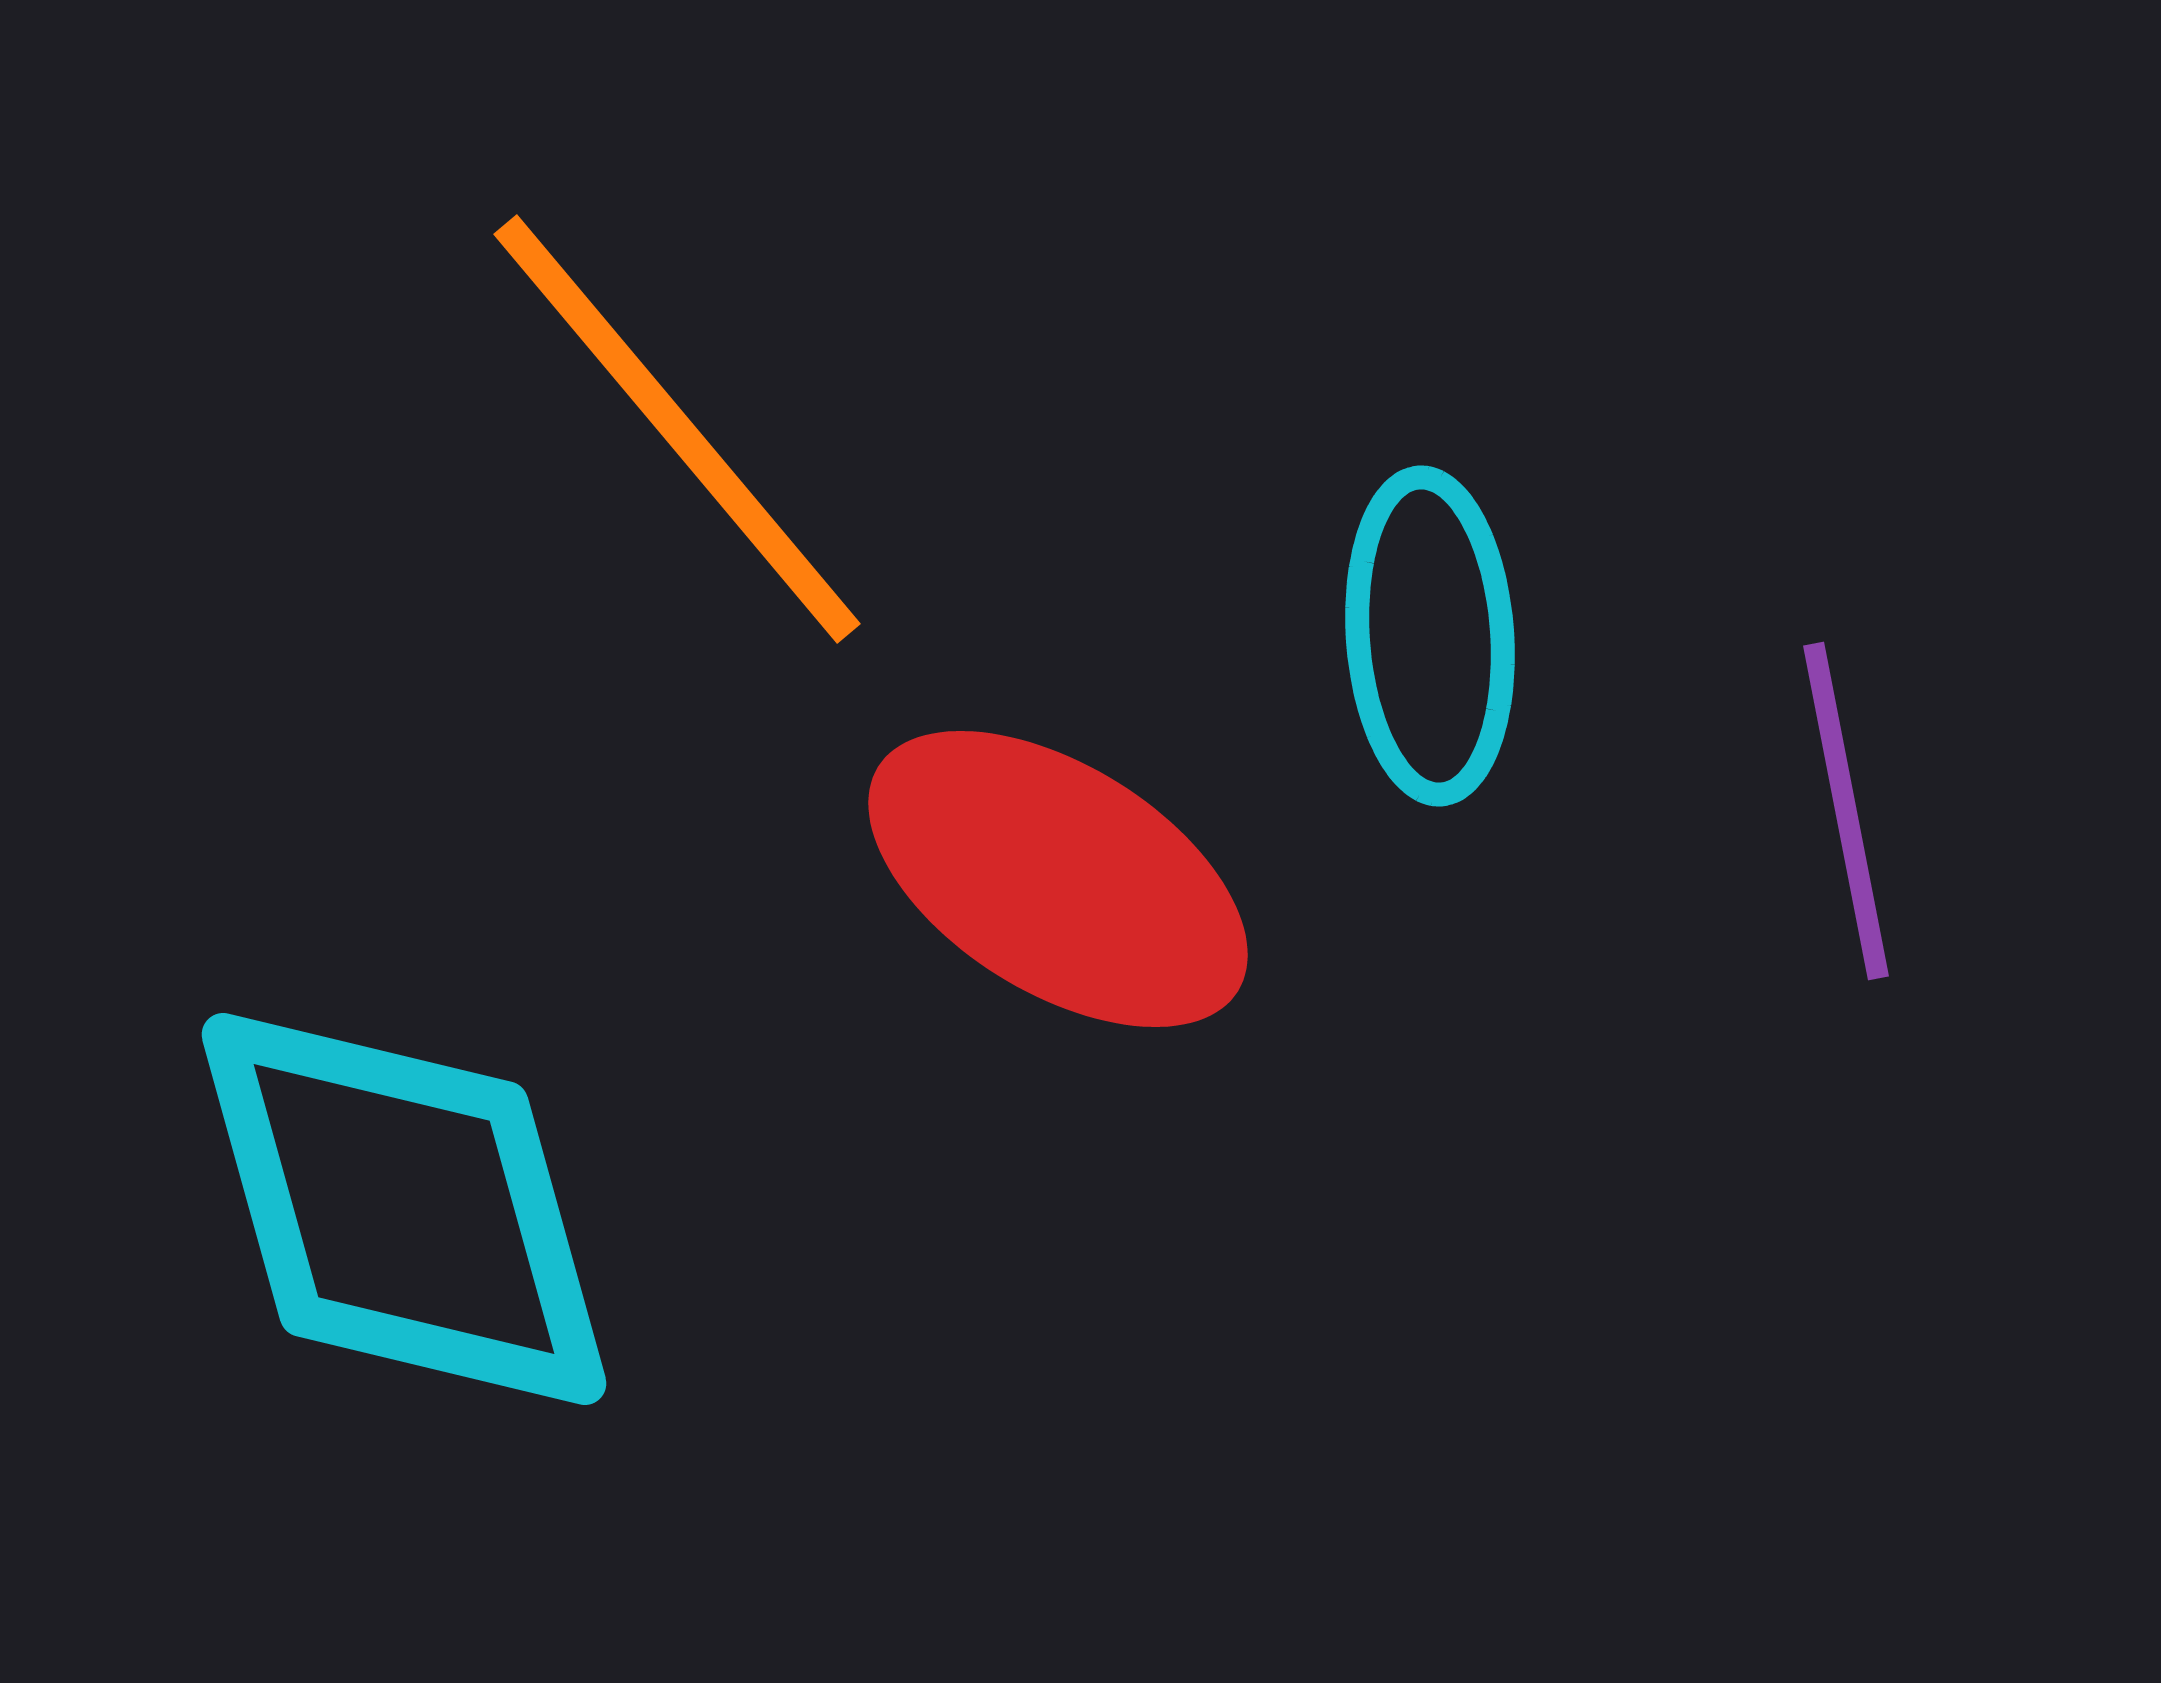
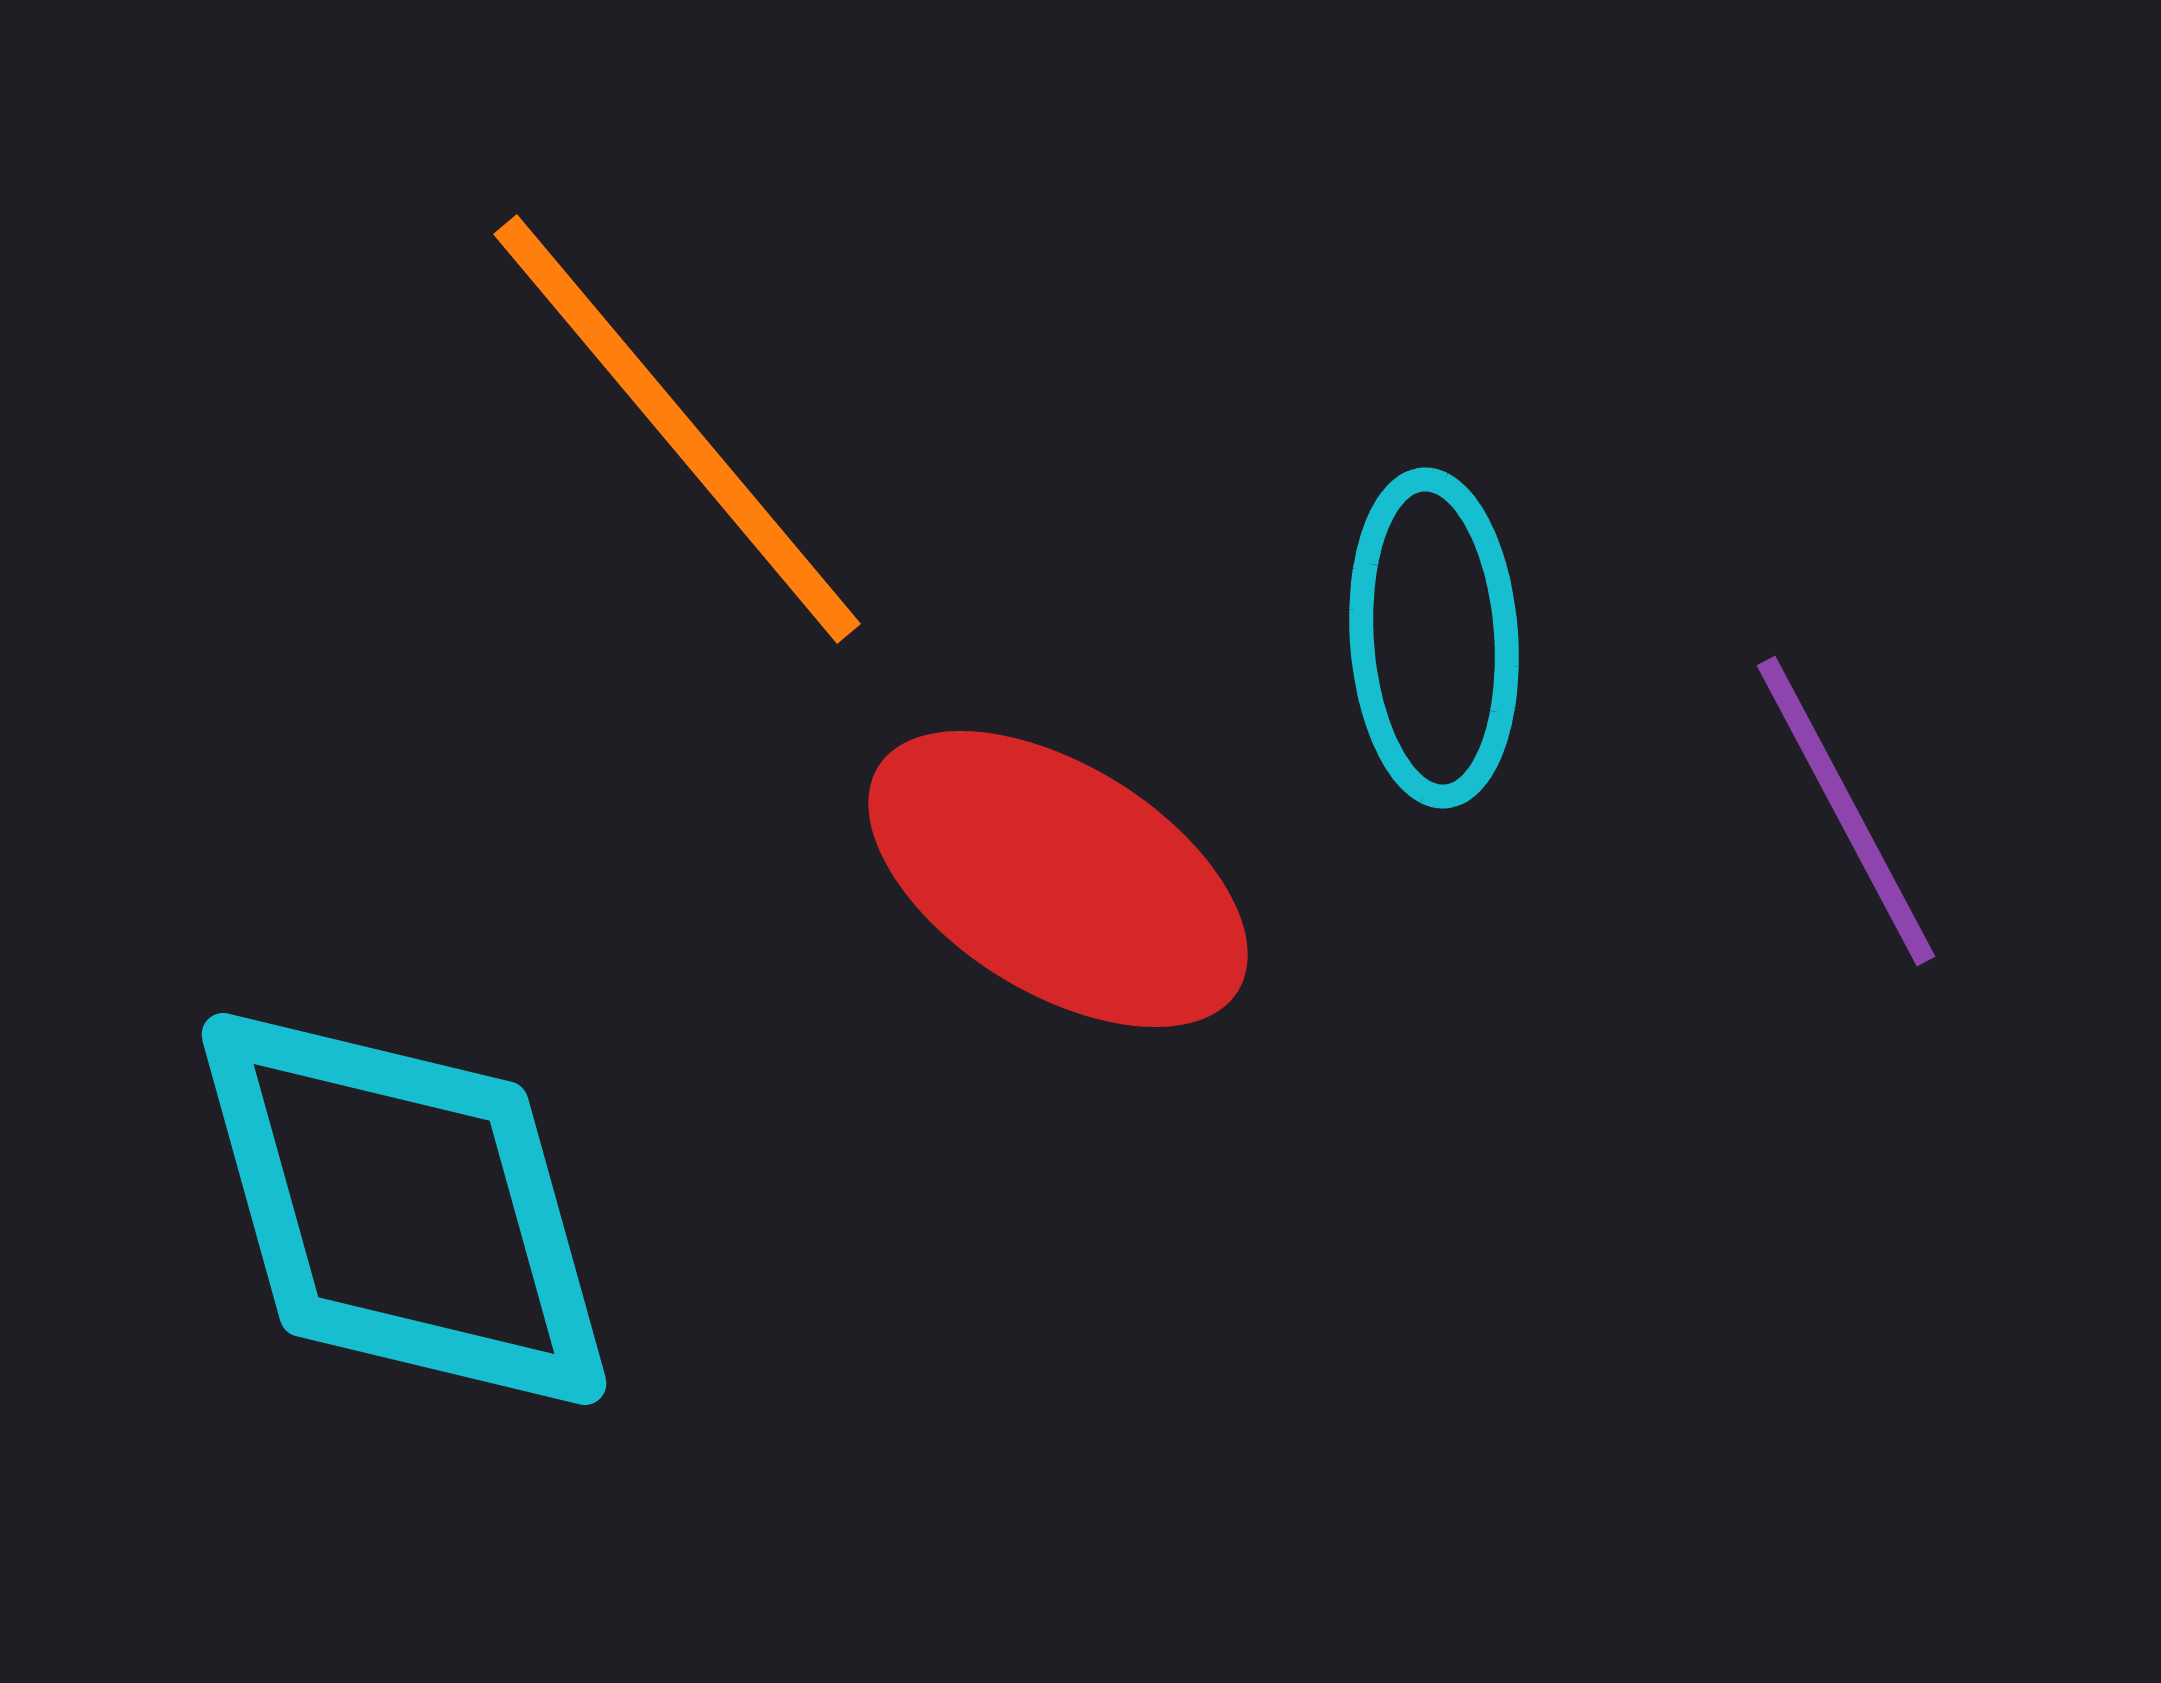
cyan ellipse: moved 4 px right, 2 px down
purple line: rotated 17 degrees counterclockwise
